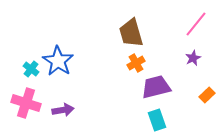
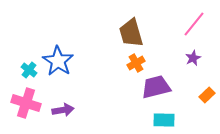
pink line: moved 2 px left
cyan cross: moved 2 px left, 1 px down
cyan rectangle: moved 7 px right; rotated 70 degrees counterclockwise
